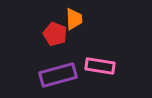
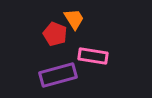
orange trapezoid: rotated 30 degrees counterclockwise
pink rectangle: moved 7 px left, 10 px up
